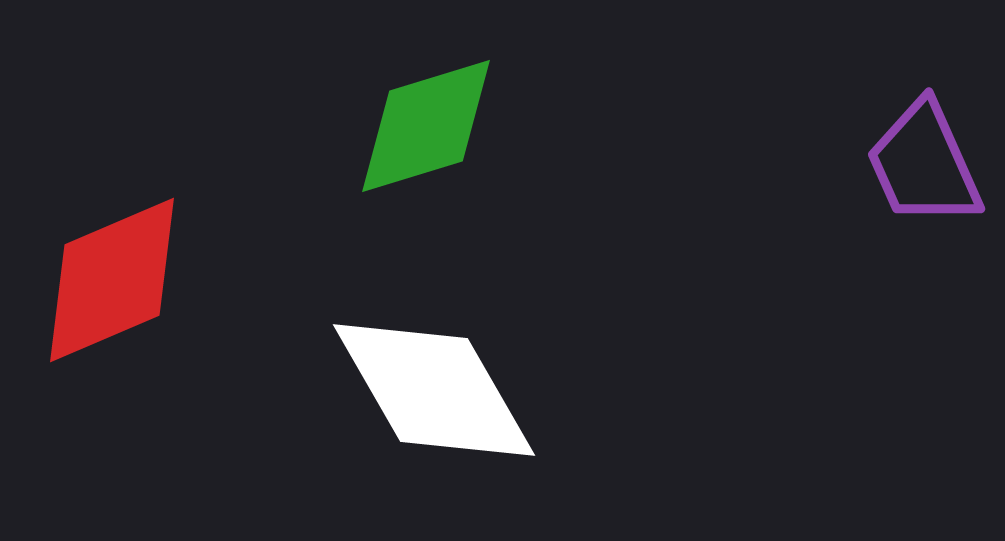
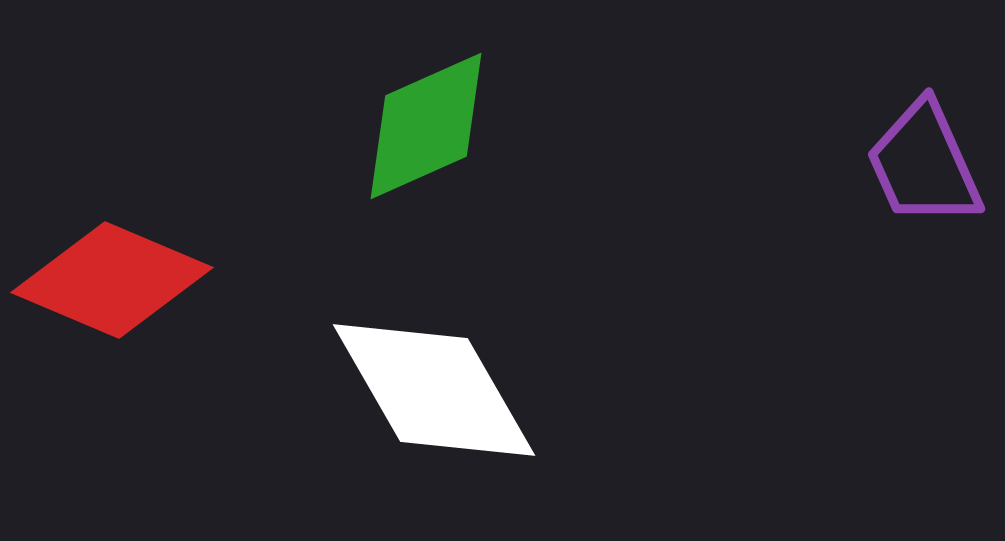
green diamond: rotated 7 degrees counterclockwise
red diamond: rotated 46 degrees clockwise
